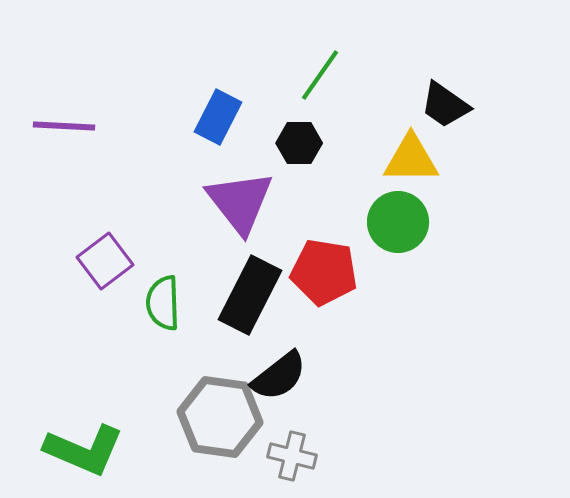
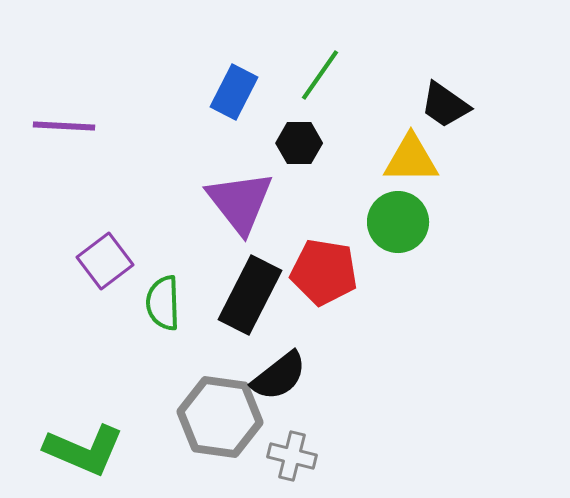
blue rectangle: moved 16 px right, 25 px up
